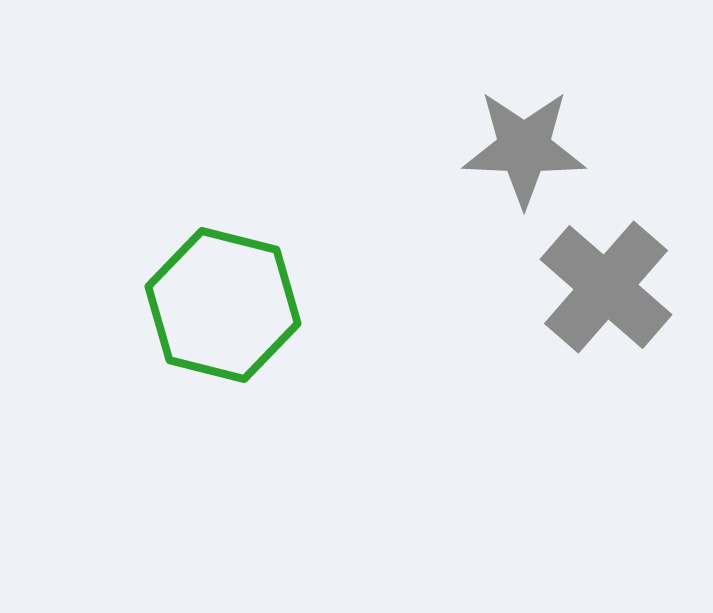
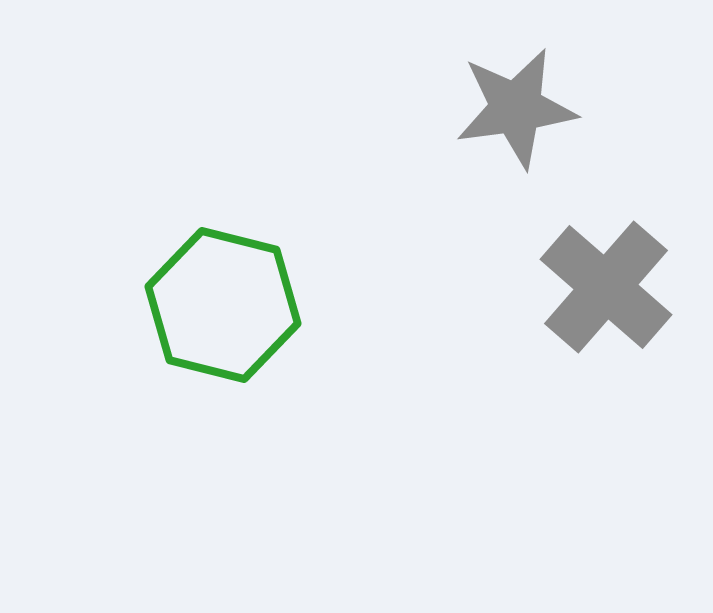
gray star: moved 8 px left, 40 px up; rotated 10 degrees counterclockwise
